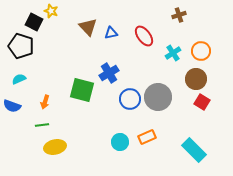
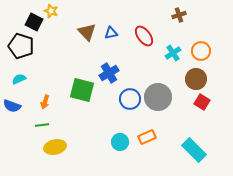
brown triangle: moved 1 px left, 5 px down
